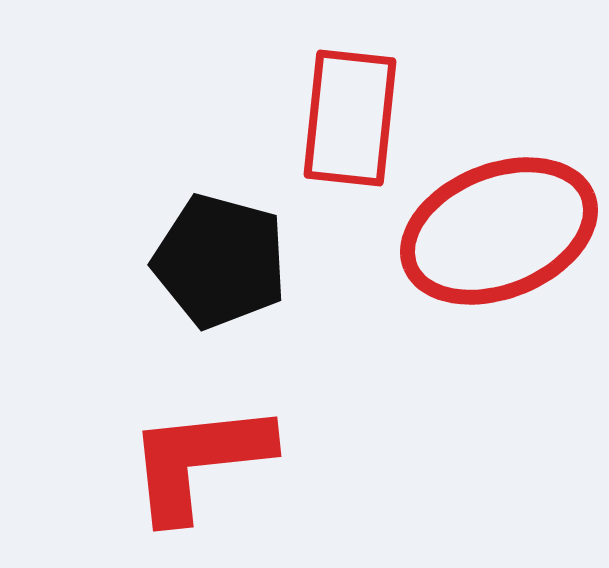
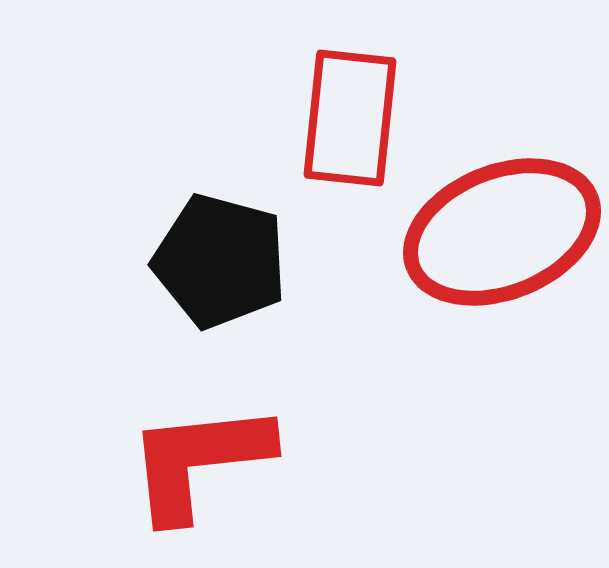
red ellipse: moved 3 px right, 1 px down
